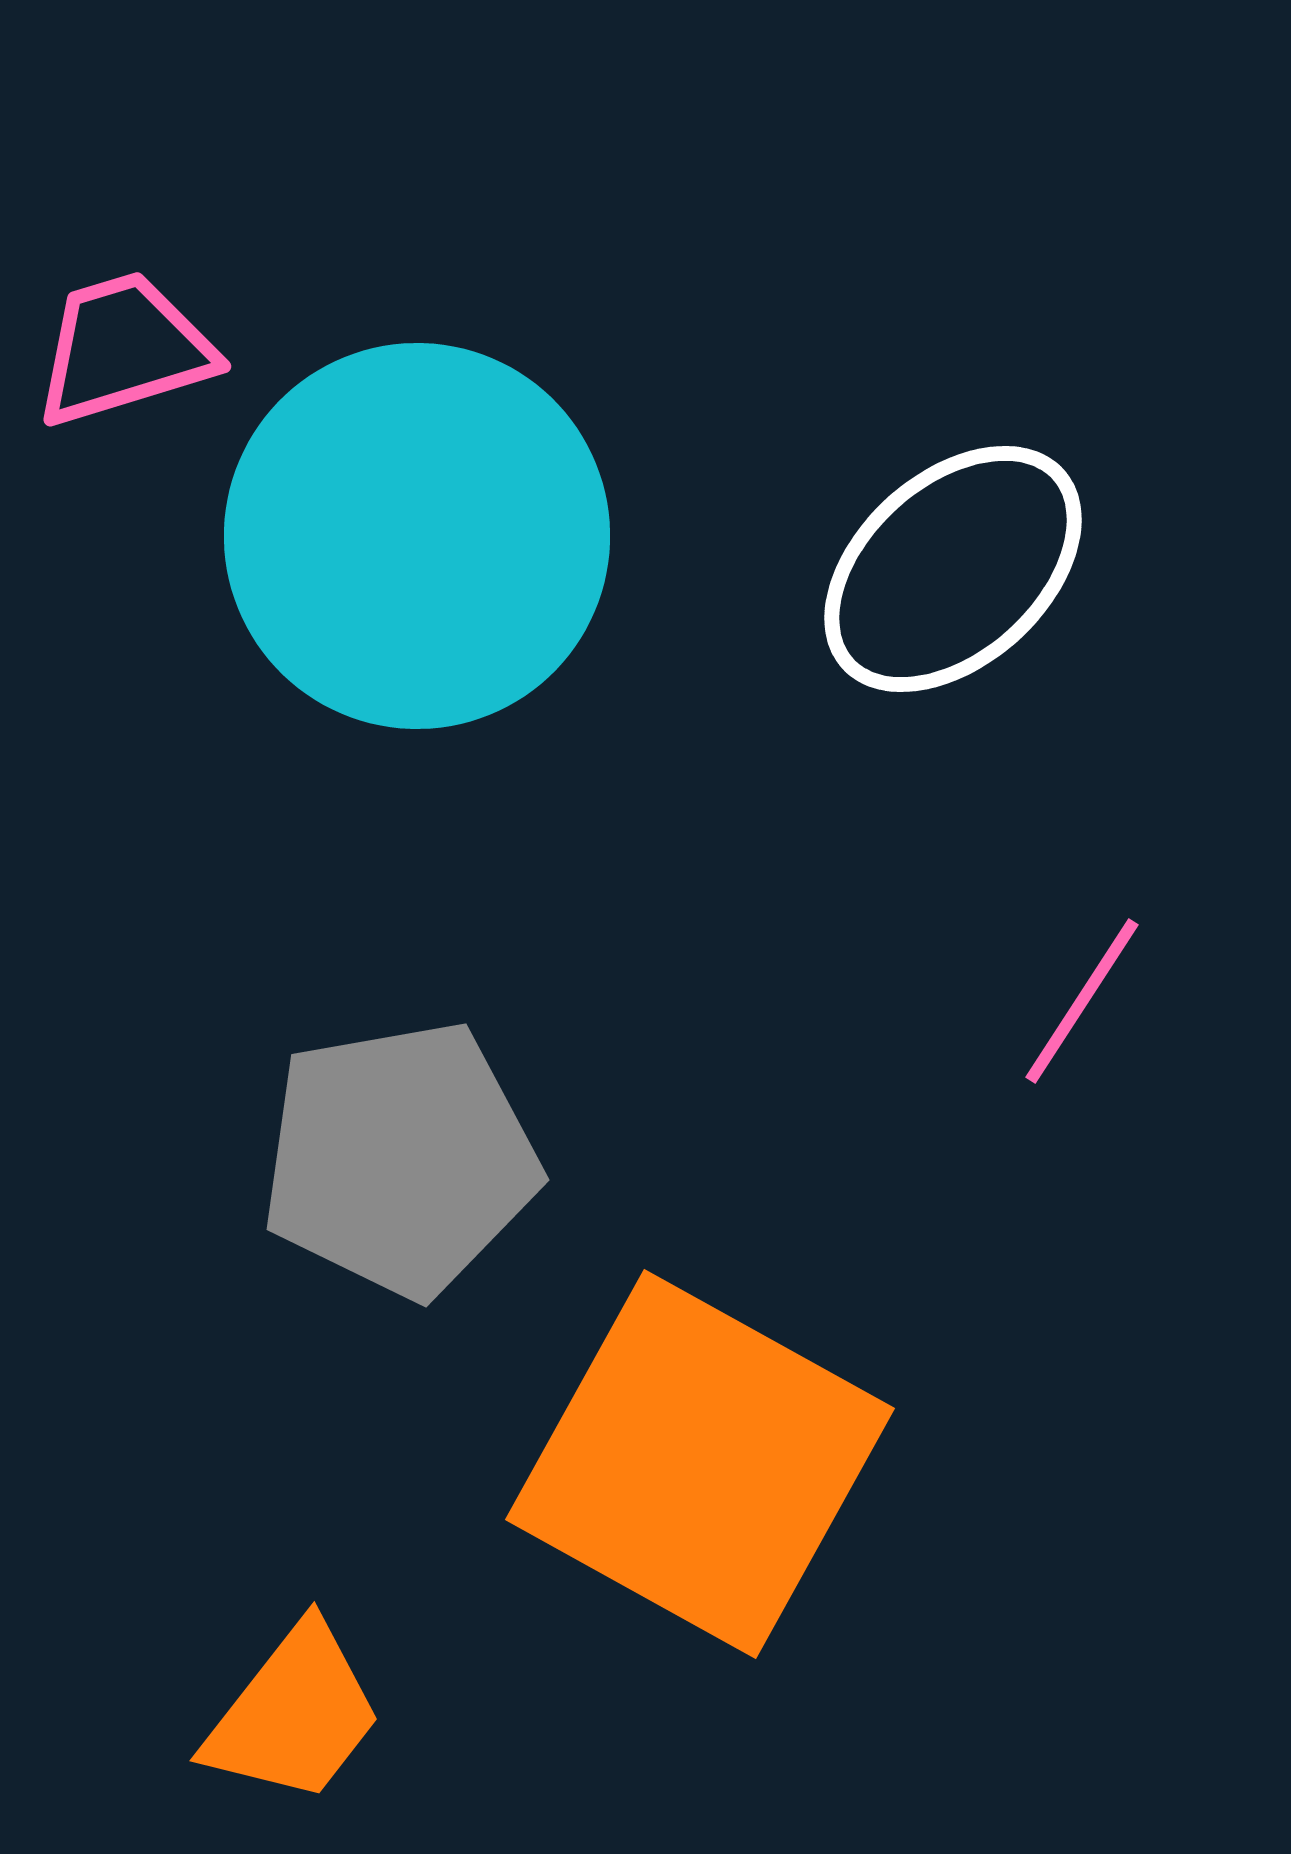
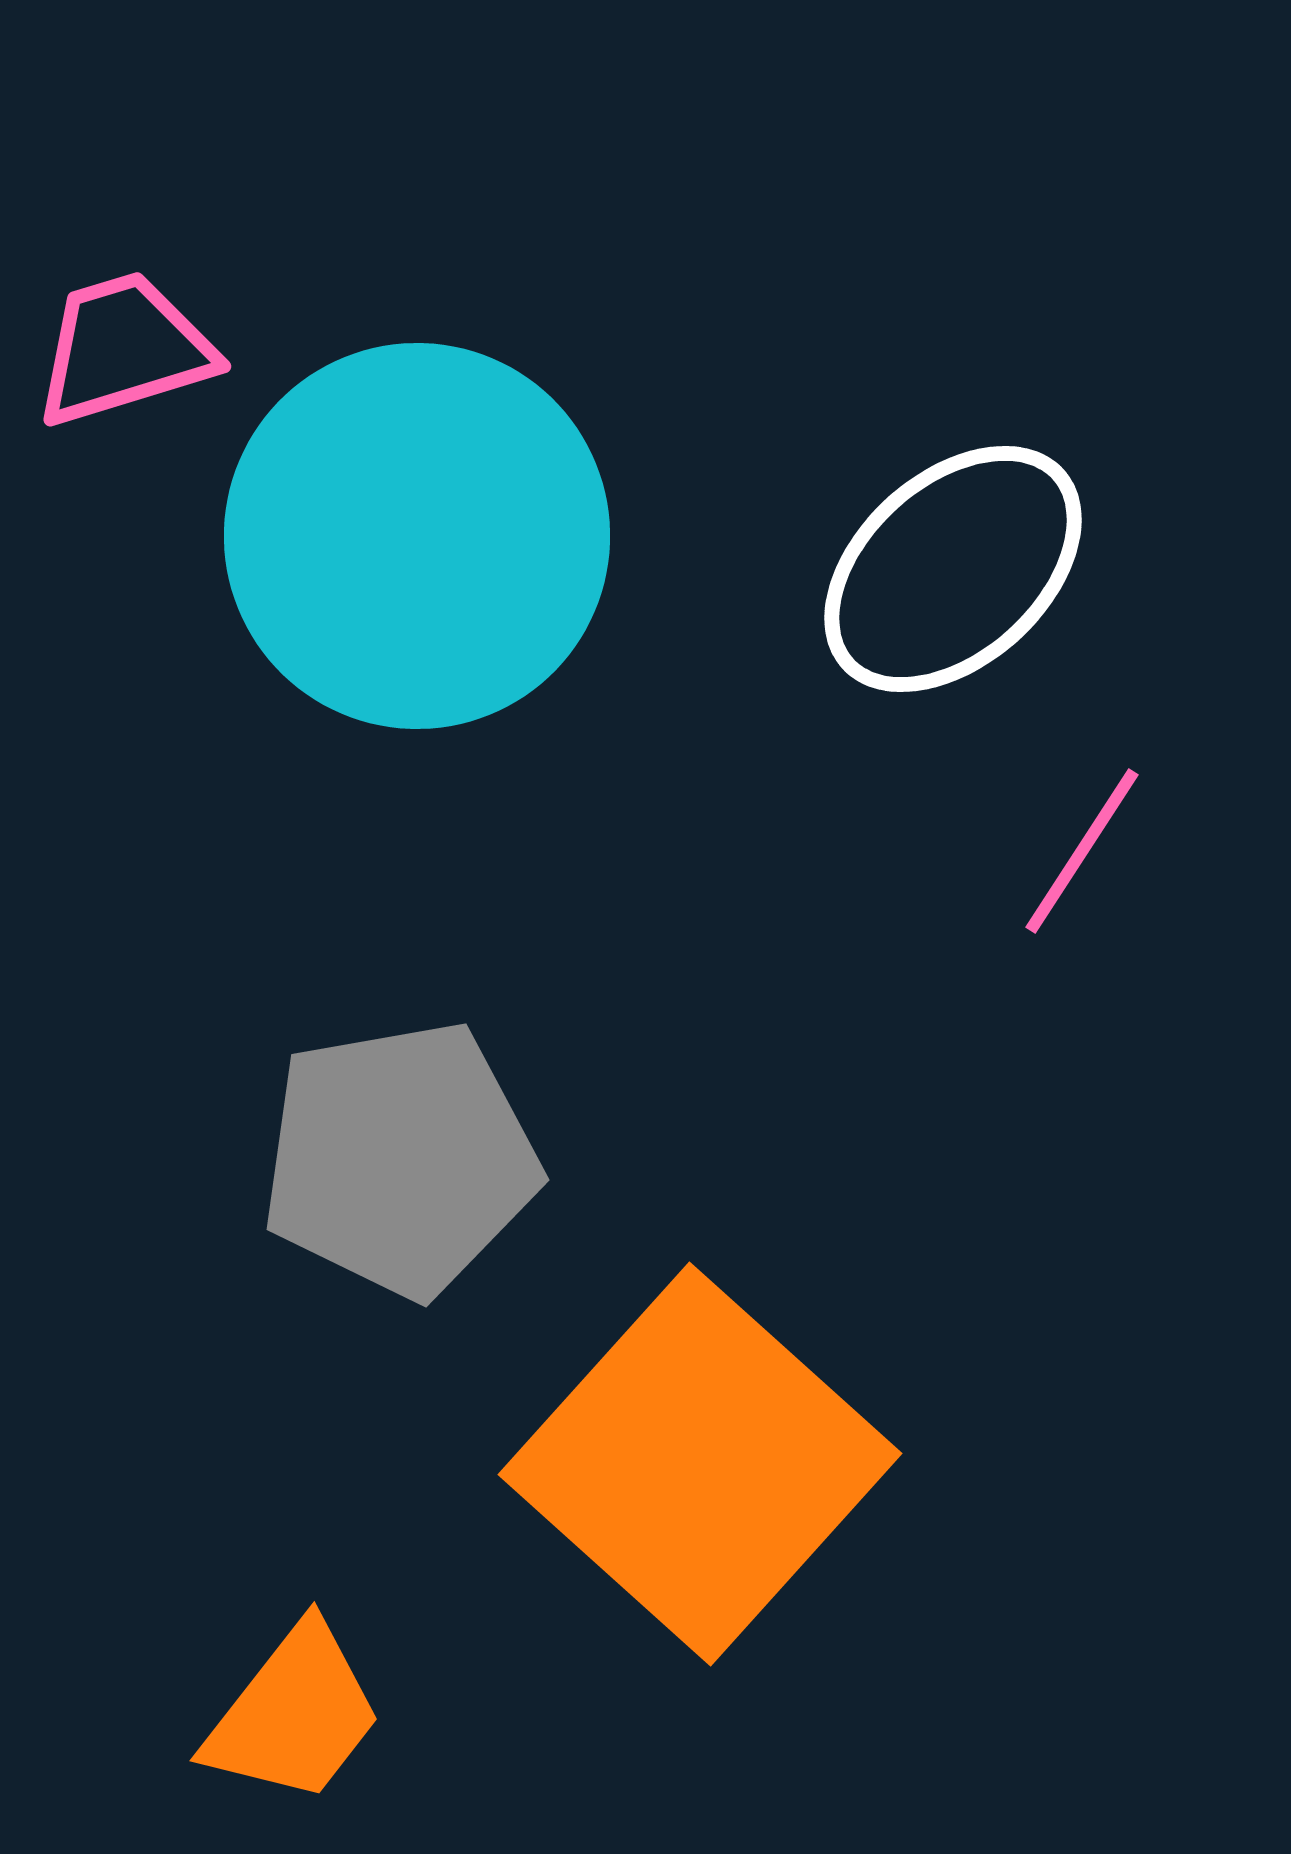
pink line: moved 150 px up
orange square: rotated 13 degrees clockwise
